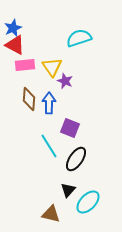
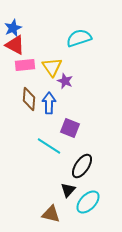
cyan line: rotated 25 degrees counterclockwise
black ellipse: moved 6 px right, 7 px down
